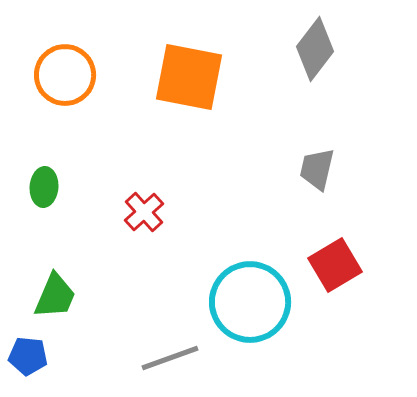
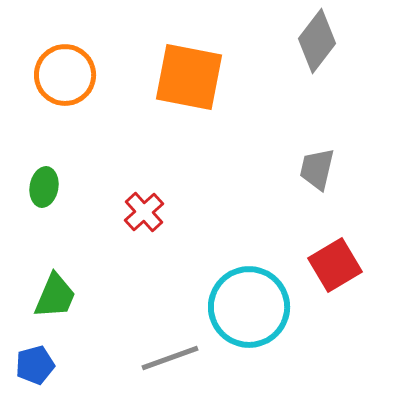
gray diamond: moved 2 px right, 8 px up
green ellipse: rotated 6 degrees clockwise
cyan circle: moved 1 px left, 5 px down
blue pentagon: moved 7 px right, 9 px down; rotated 21 degrees counterclockwise
